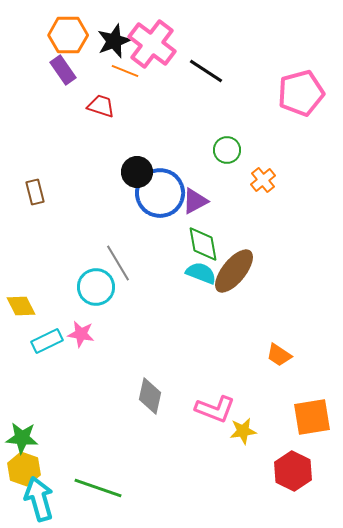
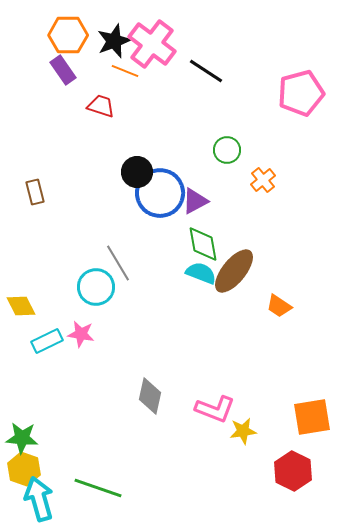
orange trapezoid: moved 49 px up
